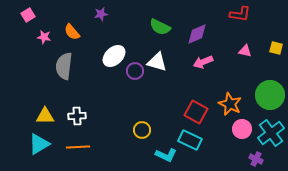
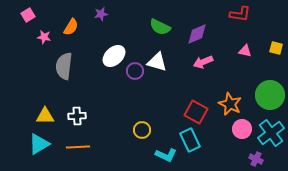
orange semicircle: moved 1 px left, 5 px up; rotated 108 degrees counterclockwise
cyan rectangle: rotated 40 degrees clockwise
